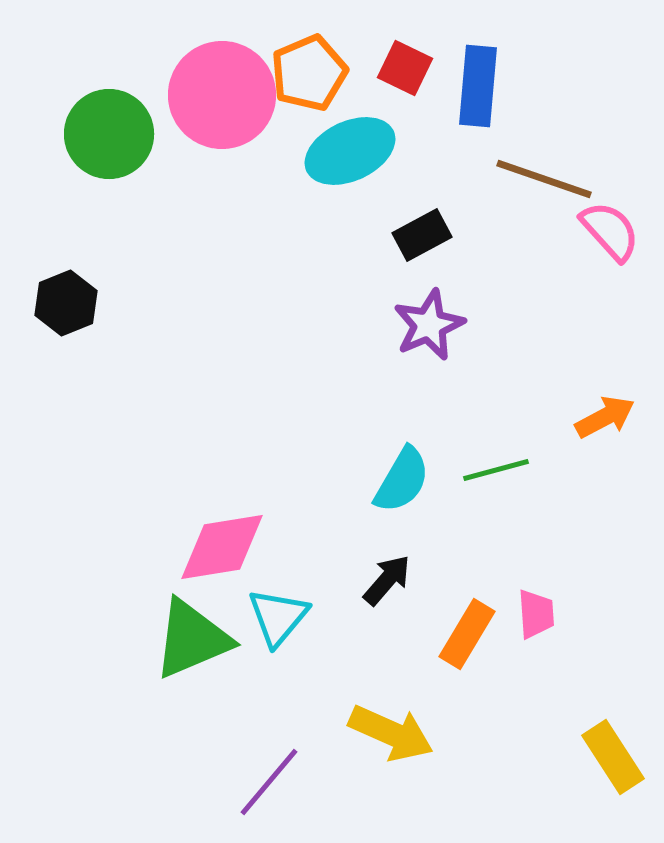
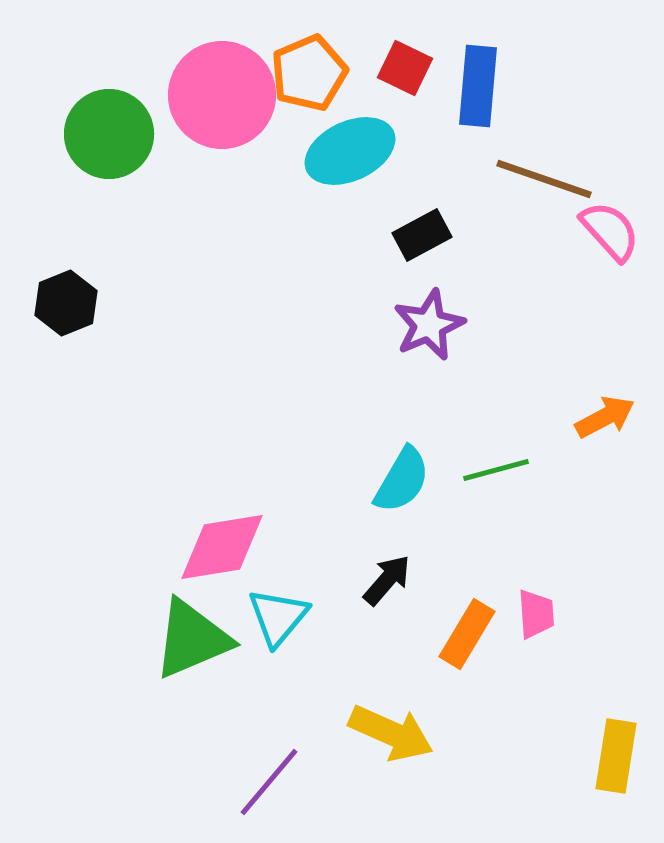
yellow rectangle: moved 3 px right, 1 px up; rotated 42 degrees clockwise
